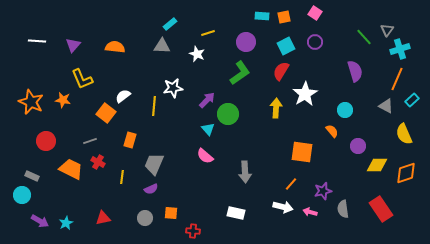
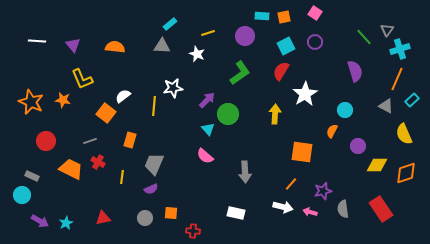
purple circle at (246, 42): moved 1 px left, 6 px up
purple triangle at (73, 45): rotated 21 degrees counterclockwise
yellow arrow at (276, 108): moved 1 px left, 6 px down
orange semicircle at (332, 131): rotated 112 degrees counterclockwise
